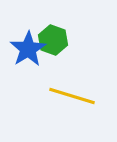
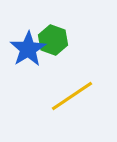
yellow line: rotated 51 degrees counterclockwise
